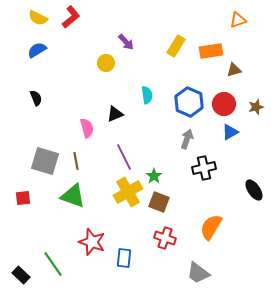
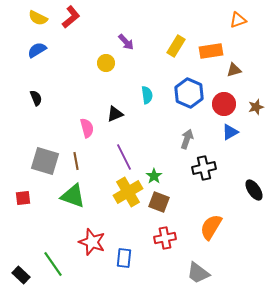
blue hexagon: moved 9 px up
red cross: rotated 30 degrees counterclockwise
